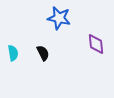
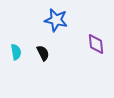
blue star: moved 3 px left, 2 px down
cyan semicircle: moved 3 px right, 1 px up
